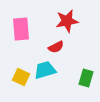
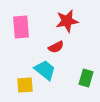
pink rectangle: moved 2 px up
cyan trapezoid: rotated 55 degrees clockwise
yellow square: moved 4 px right, 8 px down; rotated 30 degrees counterclockwise
